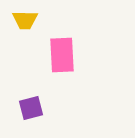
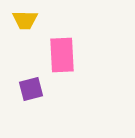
purple square: moved 19 px up
